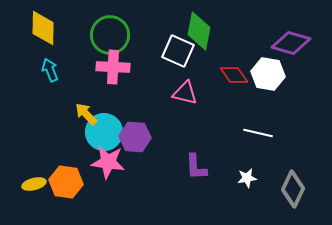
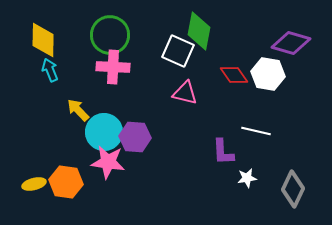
yellow diamond: moved 12 px down
yellow arrow: moved 8 px left, 4 px up
white line: moved 2 px left, 2 px up
purple L-shape: moved 27 px right, 15 px up
